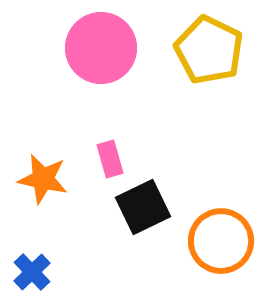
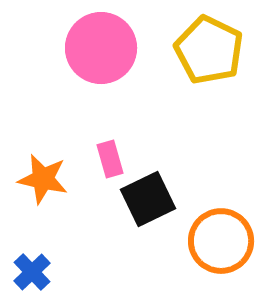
black square: moved 5 px right, 8 px up
